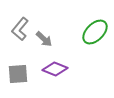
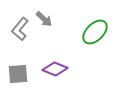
gray arrow: moved 20 px up
